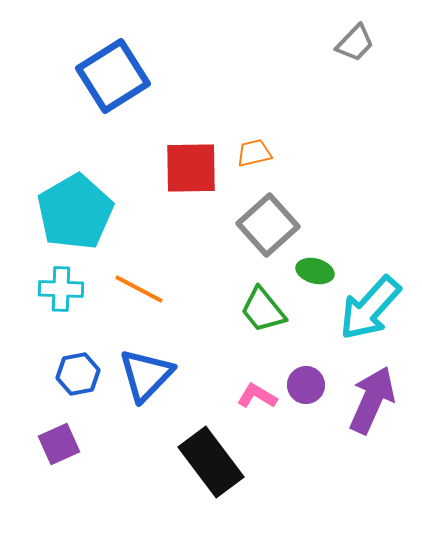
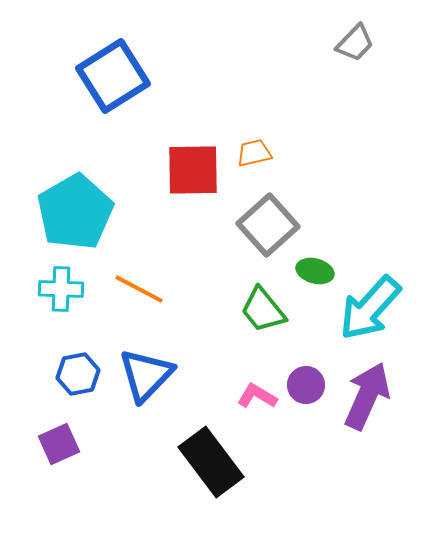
red square: moved 2 px right, 2 px down
purple arrow: moved 5 px left, 4 px up
